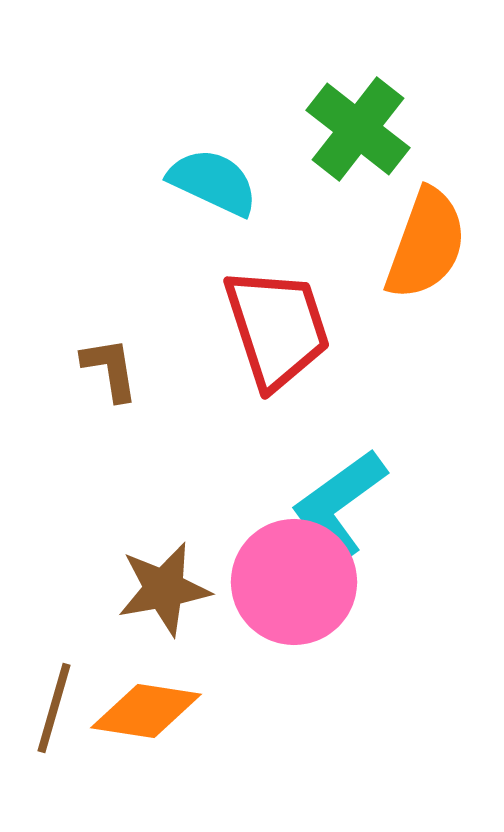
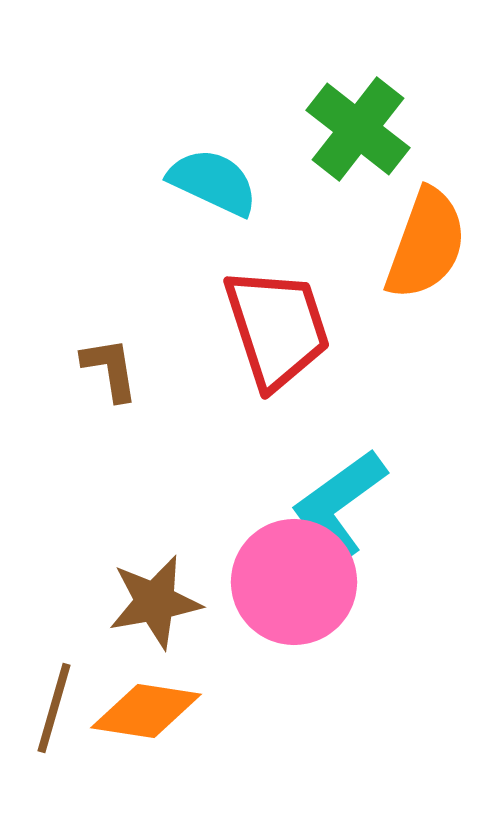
brown star: moved 9 px left, 13 px down
